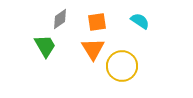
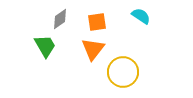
cyan semicircle: moved 1 px right, 5 px up
orange triangle: rotated 10 degrees clockwise
yellow circle: moved 1 px right, 6 px down
